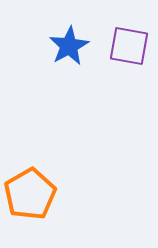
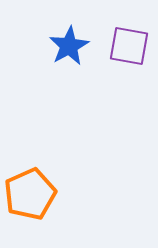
orange pentagon: rotated 6 degrees clockwise
